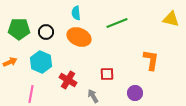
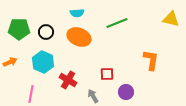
cyan semicircle: moved 1 px right; rotated 88 degrees counterclockwise
cyan hexagon: moved 2 px right
purple circle: moved 9 px left, 1 px up
